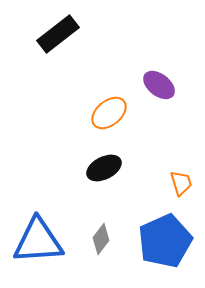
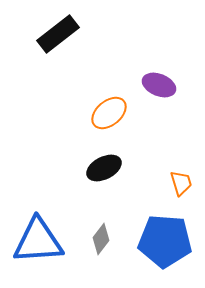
purple ellipse: rotated 16 degrees counterclockwise
blue pentagon: rotated 28 degrees clockwise
